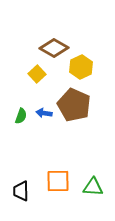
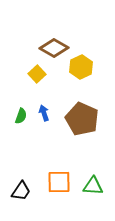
brown pentagon: moved 8 px right, 14 px down
blue arrow: rotated 63 degrees clockwise
orange square: moved 1 px right, 1 px down
green triangle: moved 1 px up
black trapezoid: rotated 145 degrees counterclockwise
